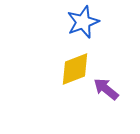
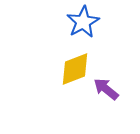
blue star: rotated 8 degrees counterclockwise
